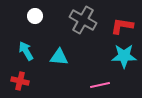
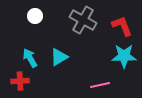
red L-shape: rotated 60 degrees clockwise
cyan arrow: moved 4 px right, 7 px down
cyan triangle: rotated 36 degrees counterclockwise
red cross: rotated 18 degrees counterclockwise
